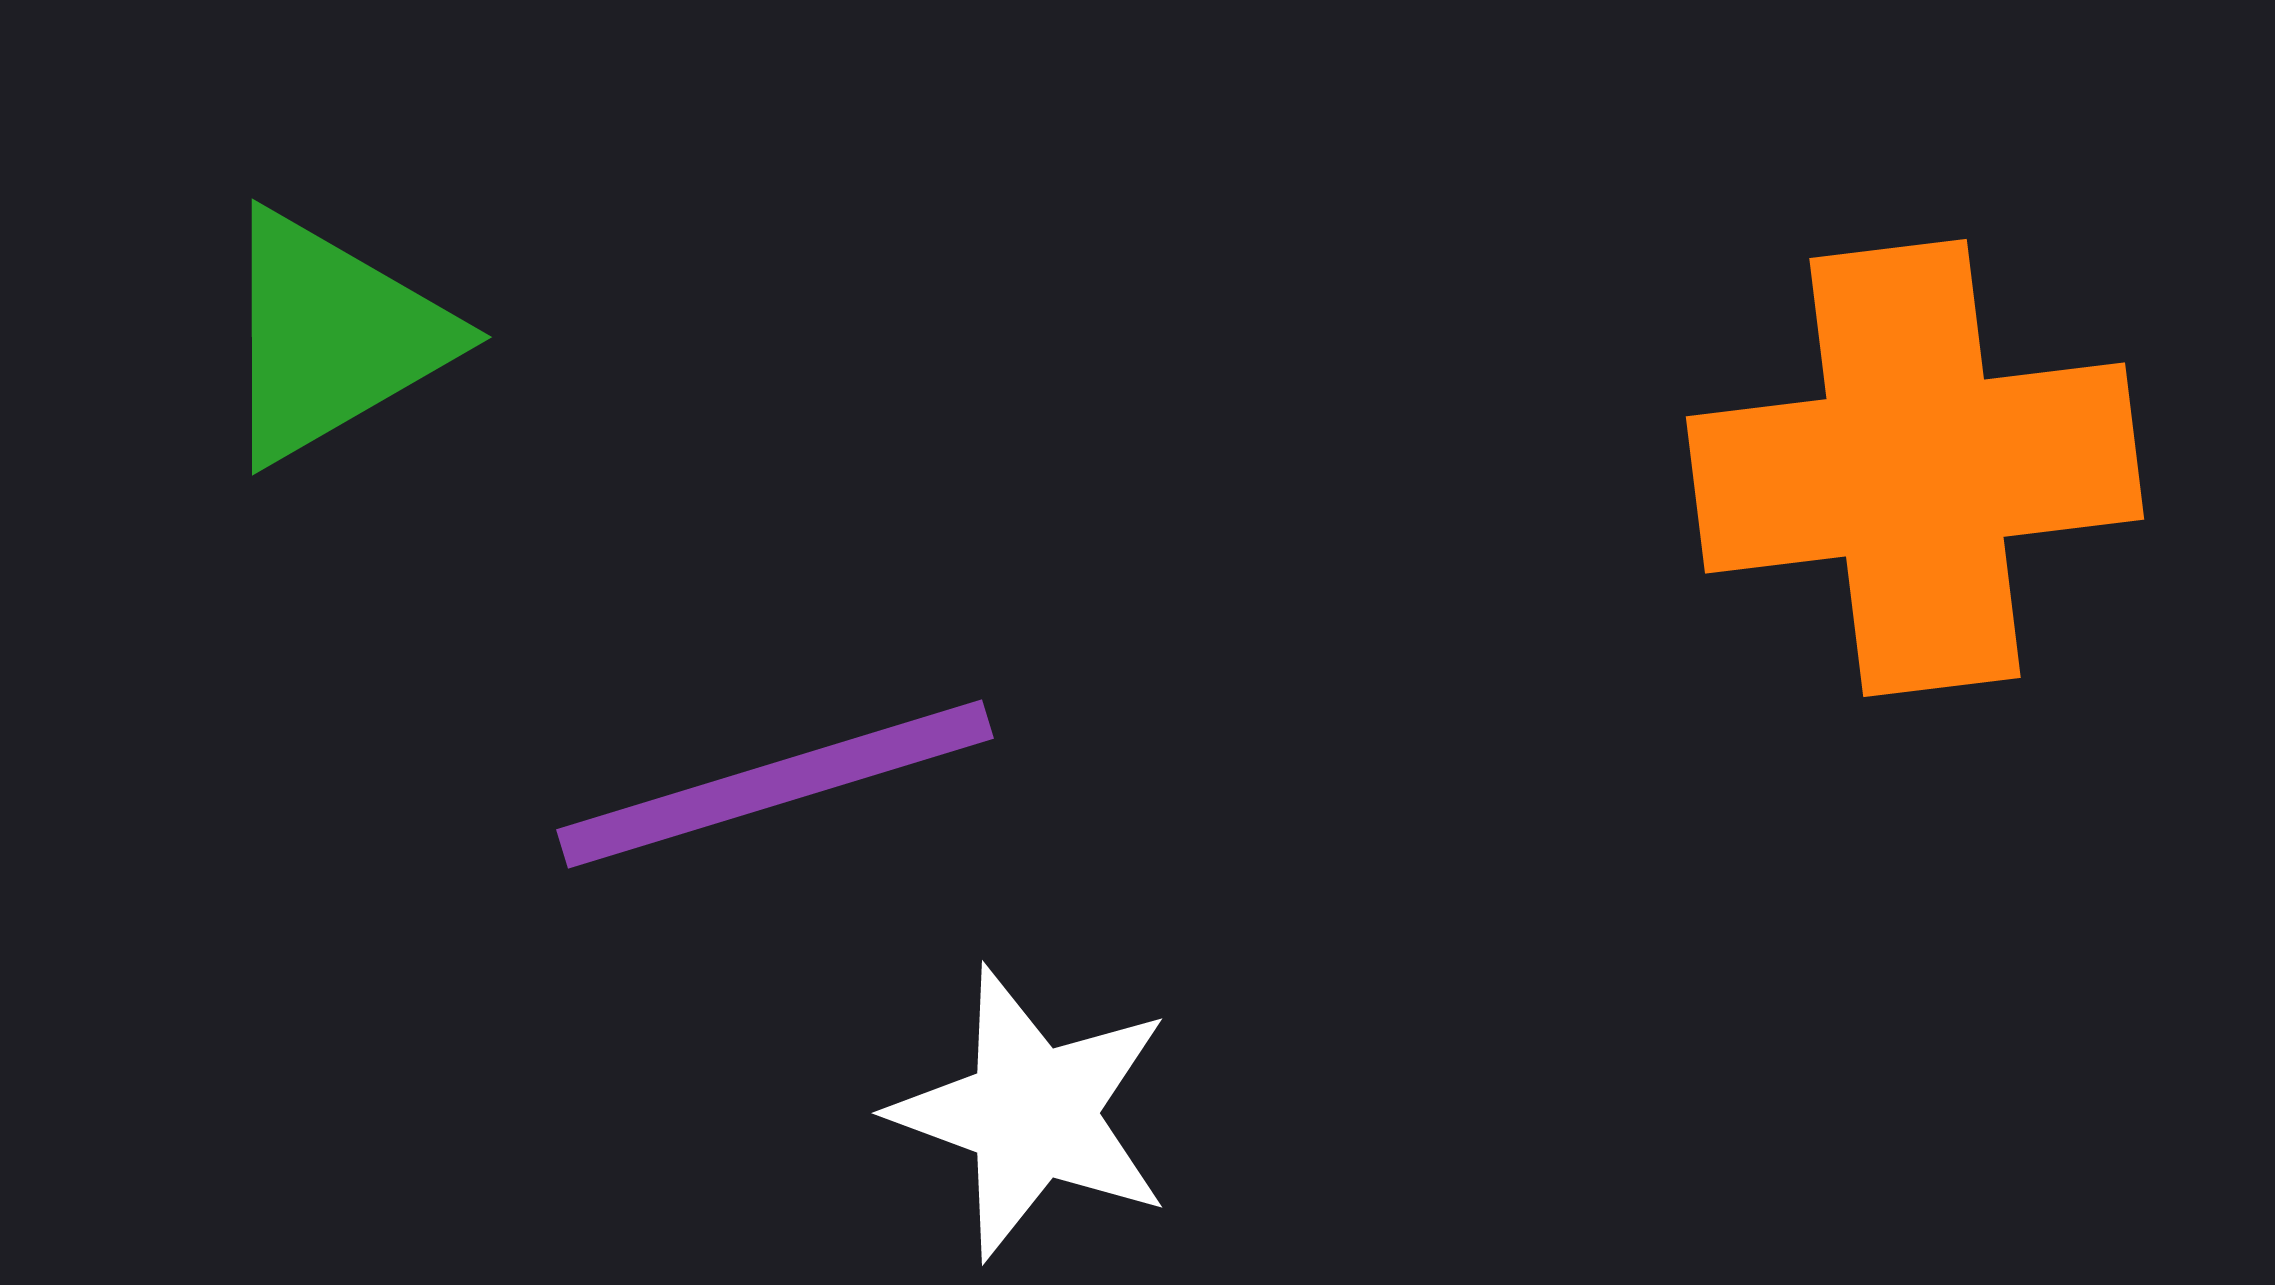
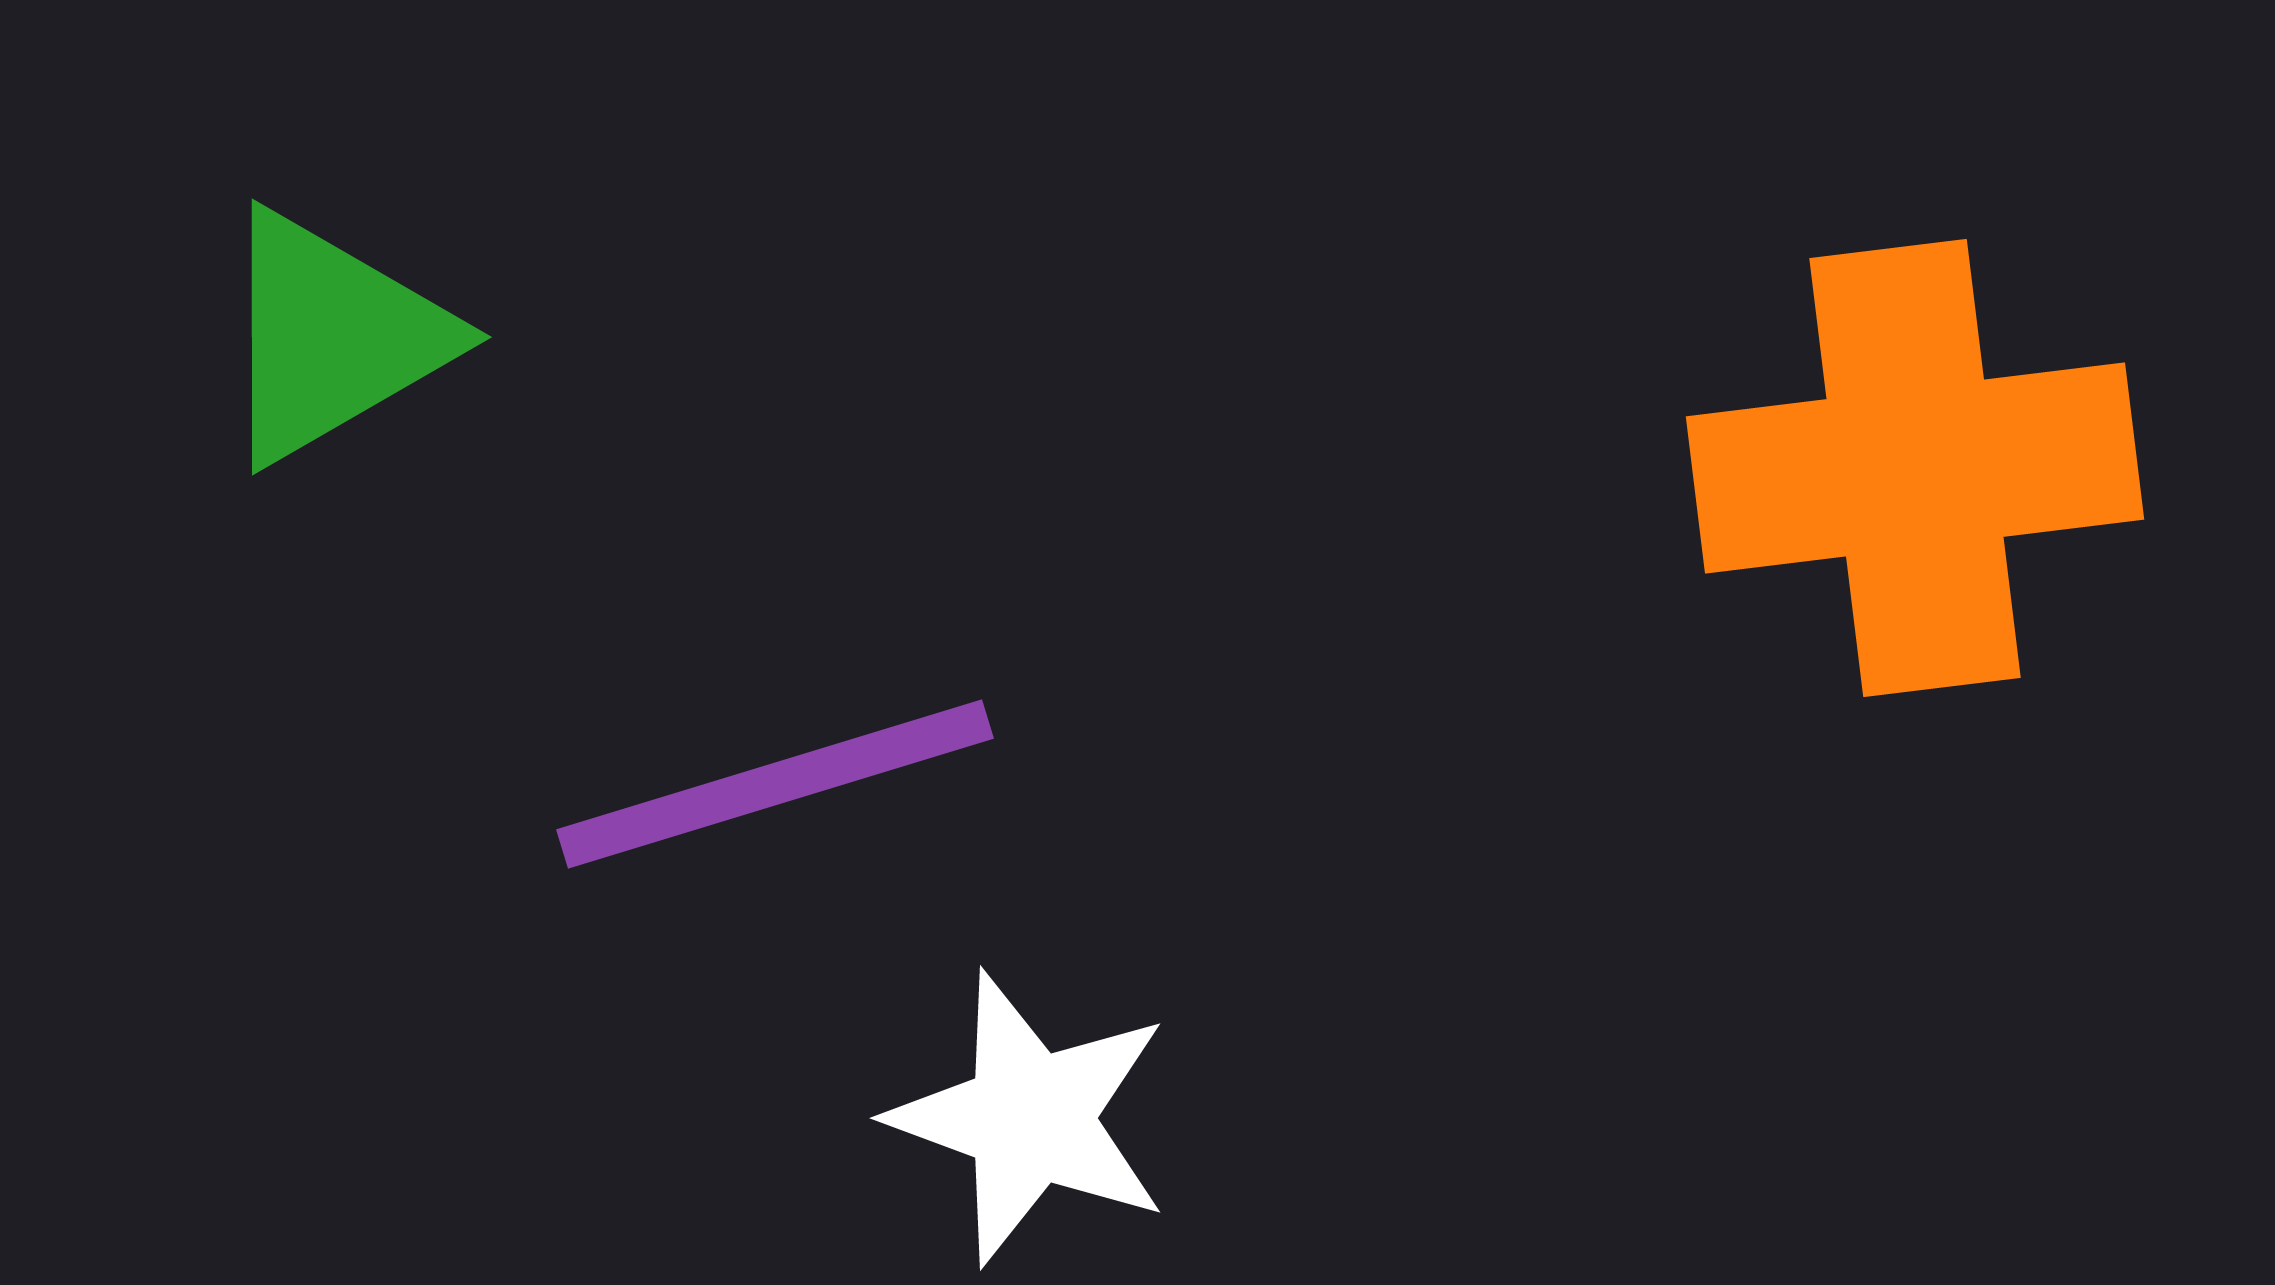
white star: moved 2 px left, 5 px down
